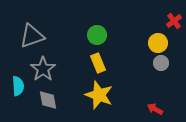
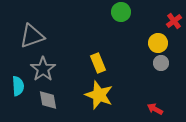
green circle: moved 24 px right, 23 px up
